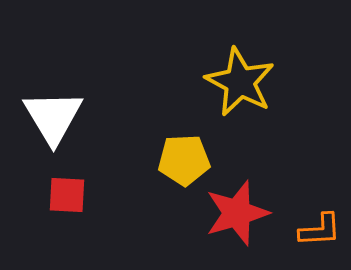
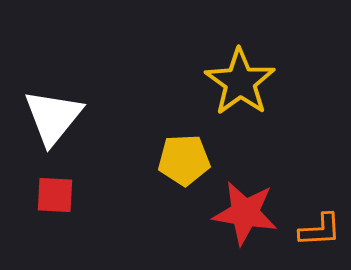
yellow star: rotated 8 degrees clockwise
white triangle: rotated 10 degrees clockwise
red square: moved 12 px left
red star: moved 8 px right; rotated 26 degrees clockwise
